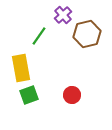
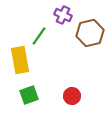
purple cross: rotated 24 degrees counterclockwise
brown hexagon: moved 3 px right, 1 px up
yellow rectangle: moved 1 px left, 8 px up
red circle: moved 1 px down
